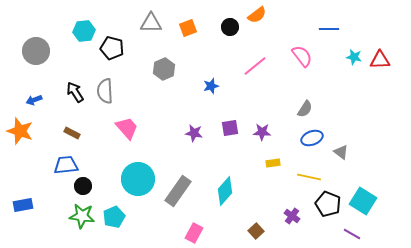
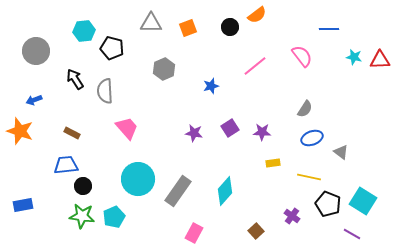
black arrow at (75, 92): moved 13 px up
purple square at (230, 128): rotated 24 degrees counterclockwise
